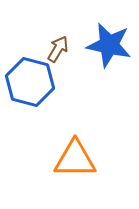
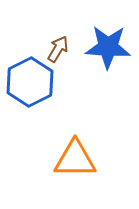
blue star: moved 1 px left, 2 px down; rotated 9 degrees counterclockwise
blue hexagon: rotated 18 degrees clockwise
